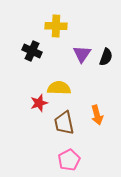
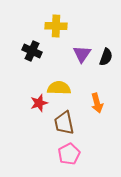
orange arrow: moved 12 px up
pink pentagon: moved 6 px up
